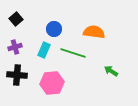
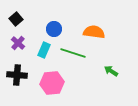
purple cross: moved 3 px right, 4 px up; rotated 32 degrees counterclockwise
